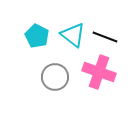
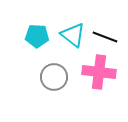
cyan pentagon: rotated 25 degrees counterclockwise
pink cross: rotated 12 degrees counterclockwise
gray circle: moved 1 px left
